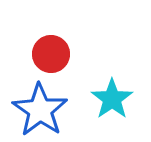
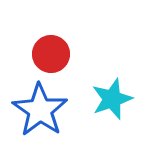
cyan star: rotated 15 degrees clockwise
